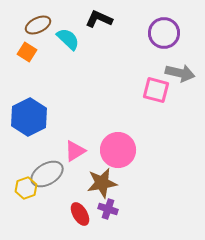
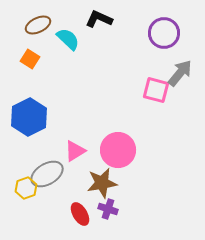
orange square: moved 3 px right, 7 px down
gray arrow: rotated 64 degrees counterclockwise
